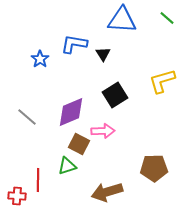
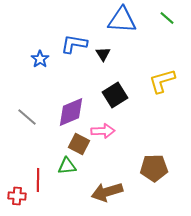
green triangle: rotated 12 degrees clockwise
